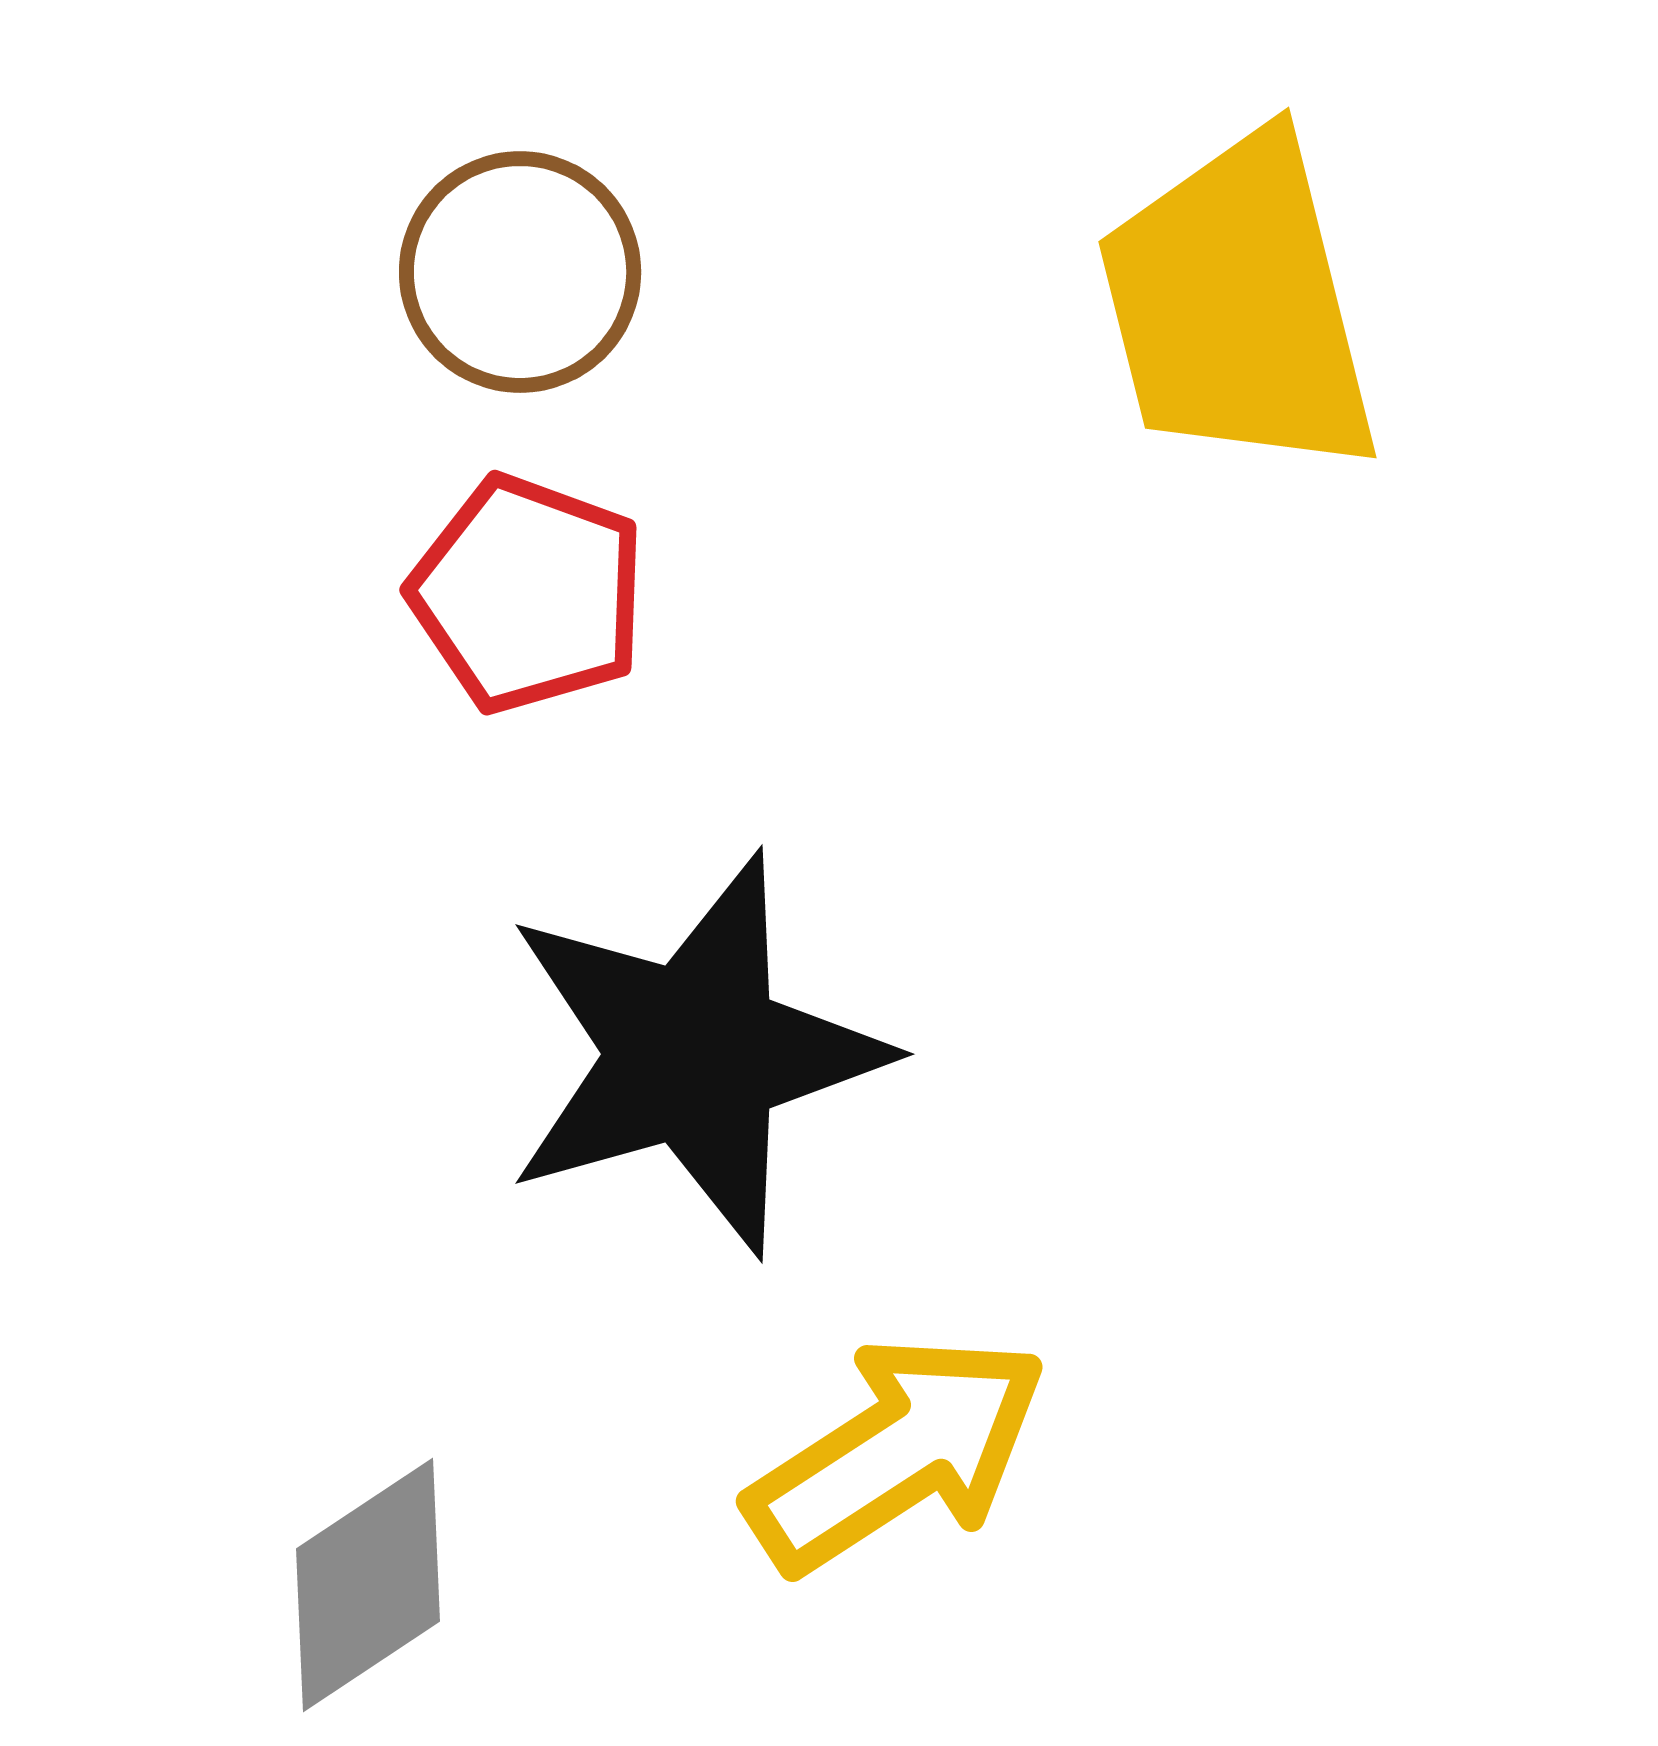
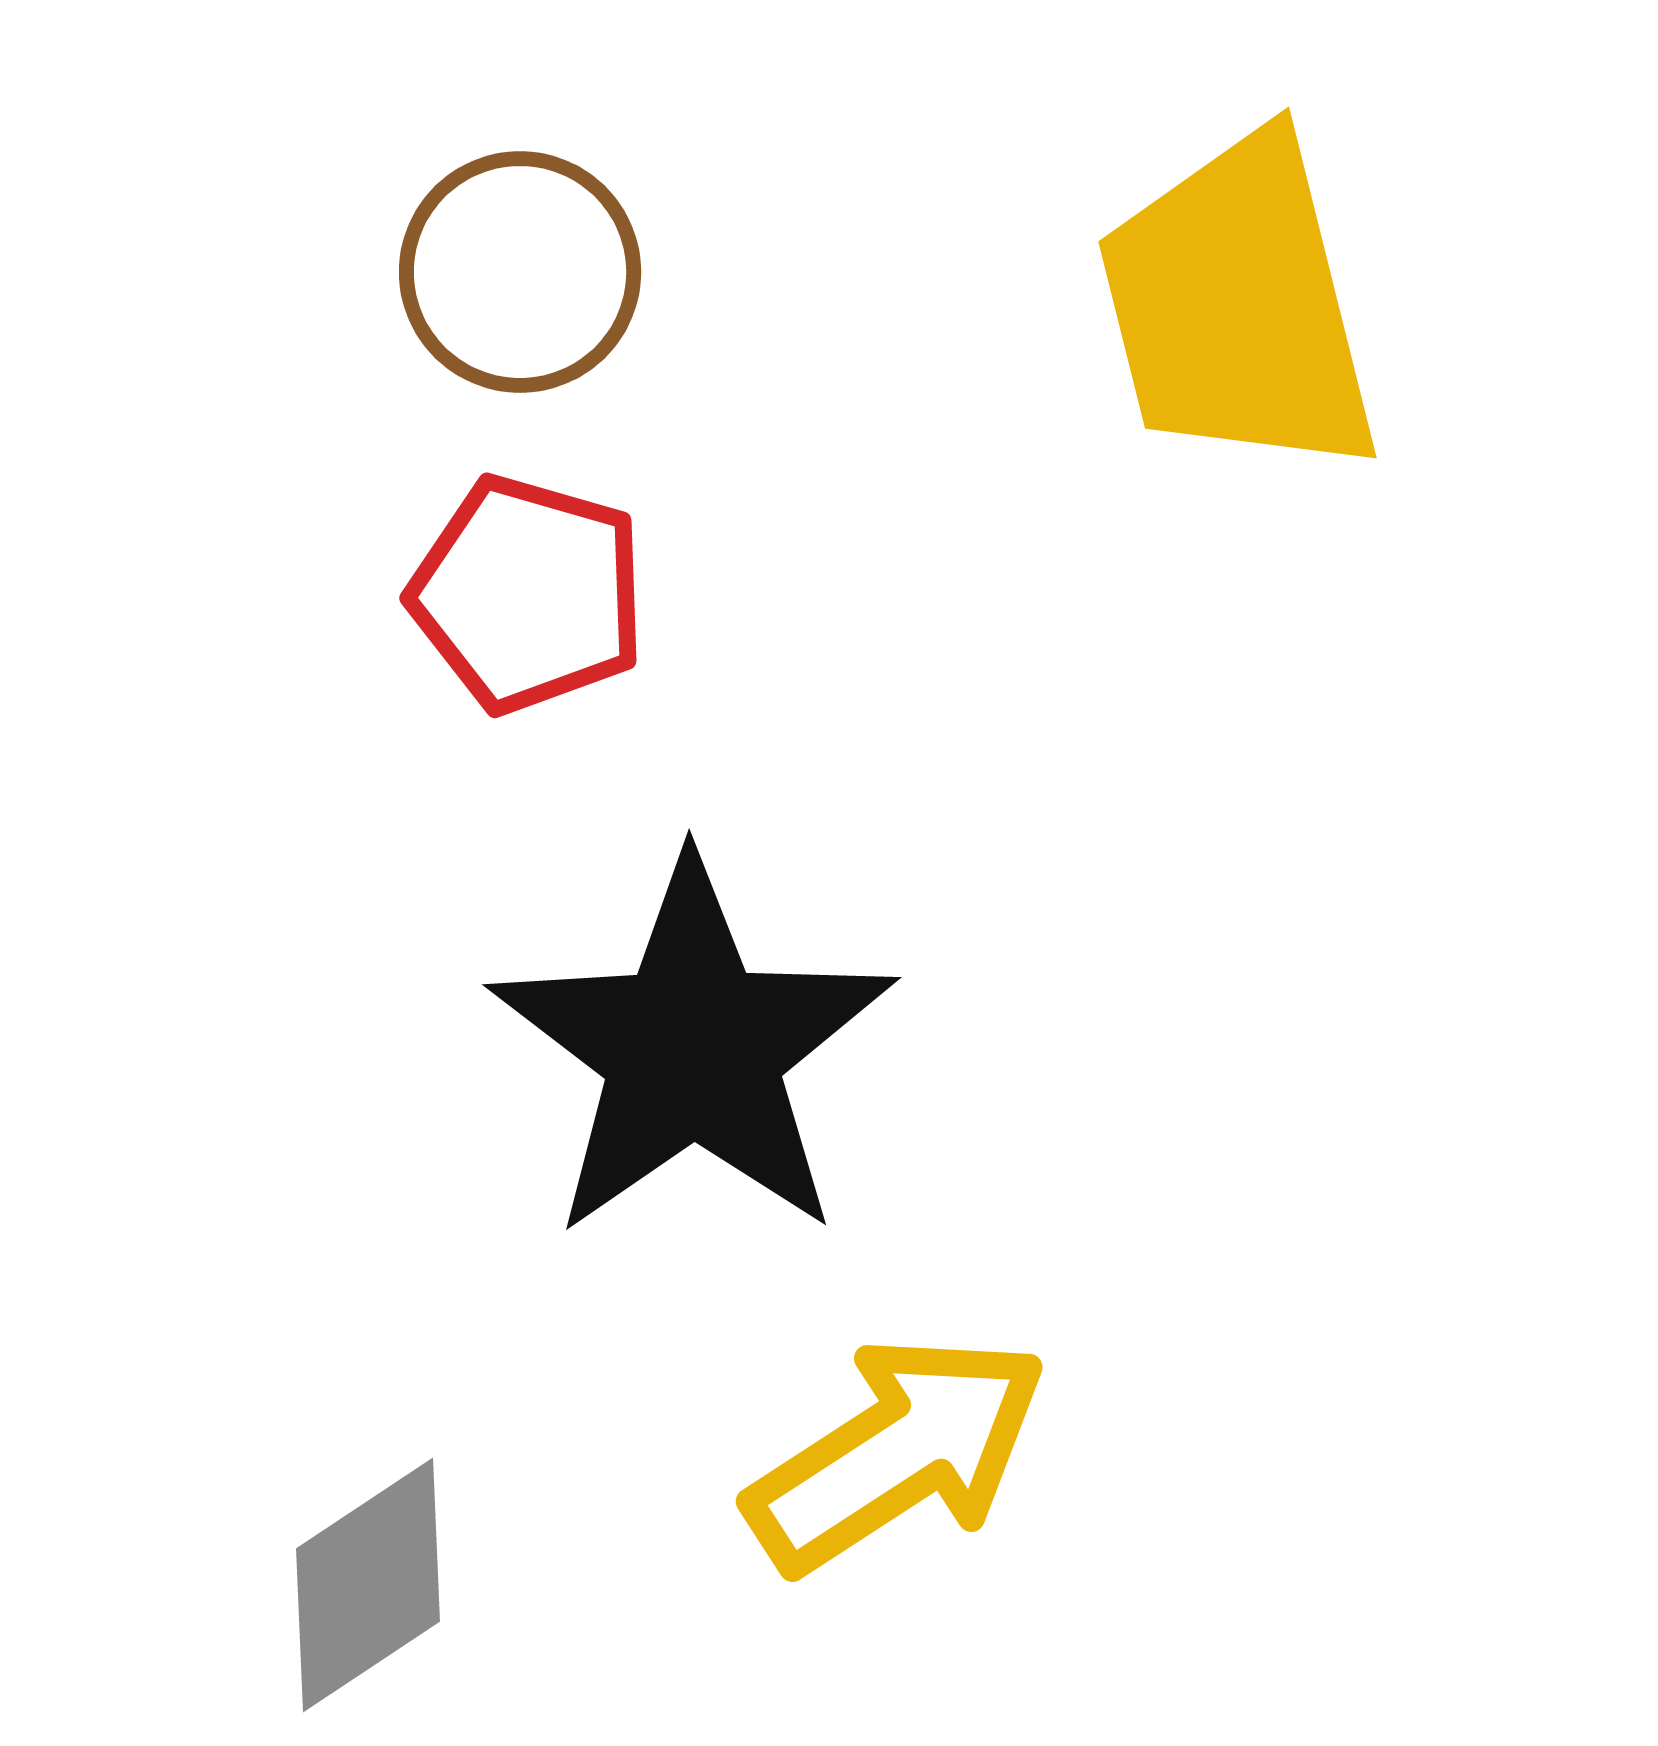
red pentagon: rotated 4 degrees counterclockwise
black star: moved 1 px left, 5 px up; rotated 19 degrees counterclockwise
